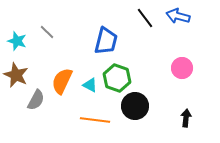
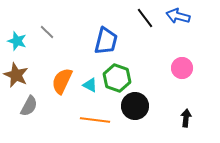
gray semicircle: moved 7 px left, 6 px down
